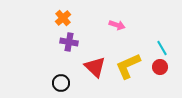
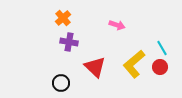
yellow L-shape: moved 6 px right, 2 px up; rotated 16 degrees counterclockwise
